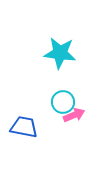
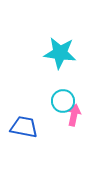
cyan circle: moved 1 px up
pink arrow: rotated 55 degrees counterclockwise
